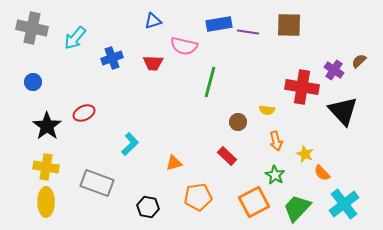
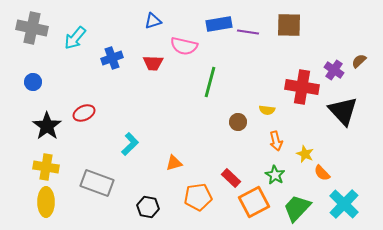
red rectangle: moved 4 px right, 22 px down
cyan cross: rotated 8 degrees counterclockwise
